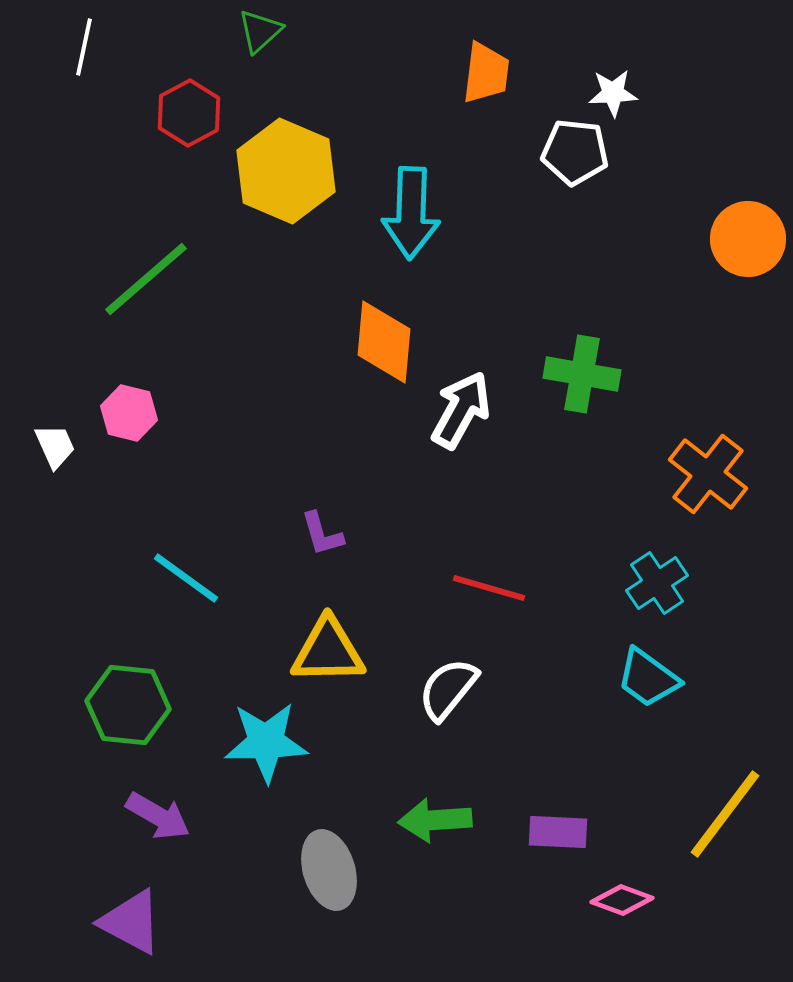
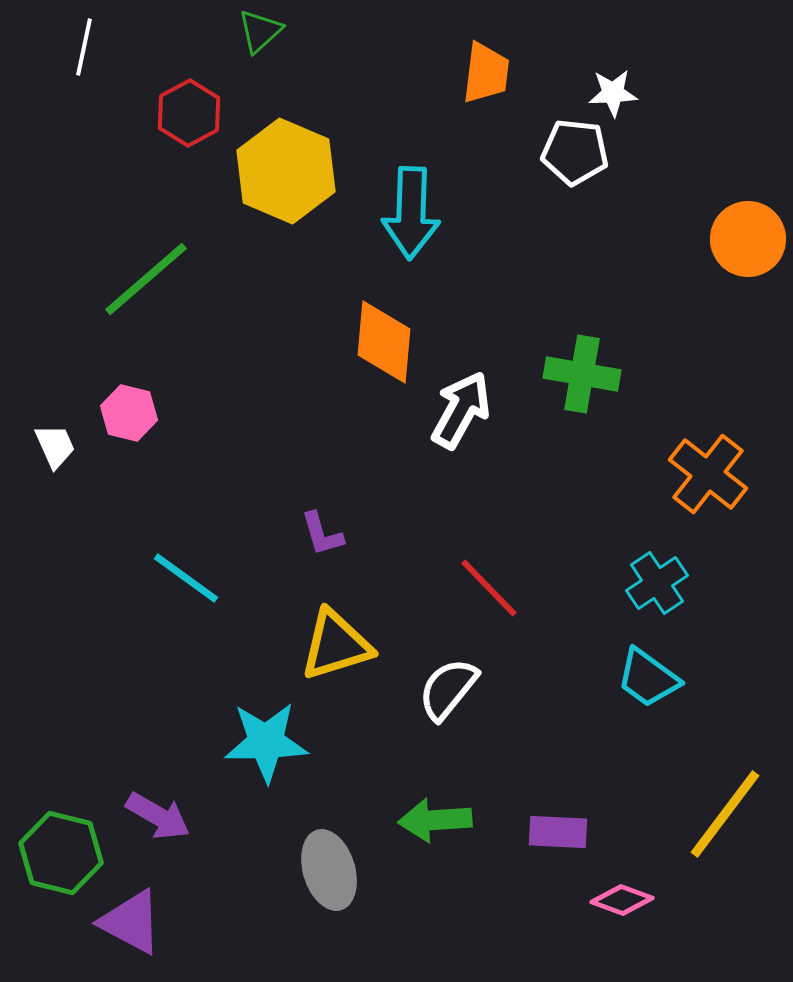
red line: rotated 30 degrees clockwise
yellow triangle: moved 8 px right, 6 px up; rotated 16 degrees counterclockwise
green hexagon: moved 67 px left, 148 px down; rotated 8 degrees clockwise
